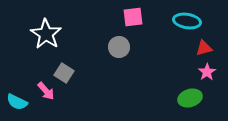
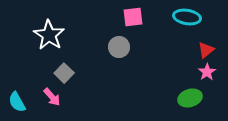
cyan ellipse: moved 4 px up
white star: moved 3 px right, 1 px down
red triangle: moved 2 px right, 2 px down; rotated 24 degrees counterclockwise
gray square: rotated 12 degrees clockwise
pink arrow: moved 6 px right, 6 px down
cyan semicircle: rotated 35 degrees clockwise
